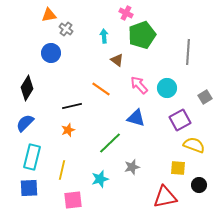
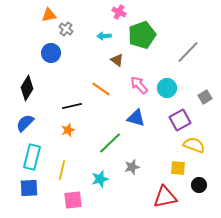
pink cross: moved 7 px left, 1 px up
cyan arrow: rotated 88 degrees counterclockwise
gray line: rotated 40 degrees clockwise
